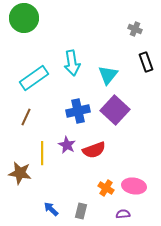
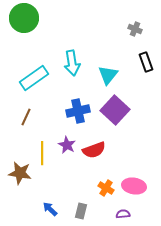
blue arrow: moved 1 px left
